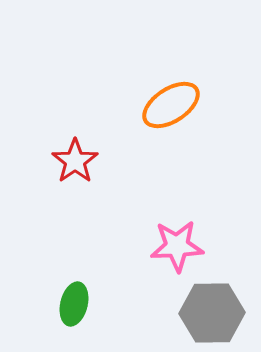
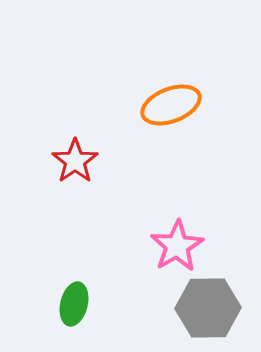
orange ellipse: rotated 12 degrees clockwise
pink star: rotated 28 degrees counterclockwise
gray hexagon: moved 4 px left, 5 px up
